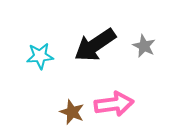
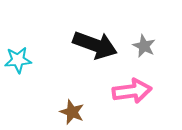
black arrow: rotated 126 degrees counterclockwise
cyan star: moved 22 px left, 4 px down
pink arrow: moved 18 px right, 13 px up
